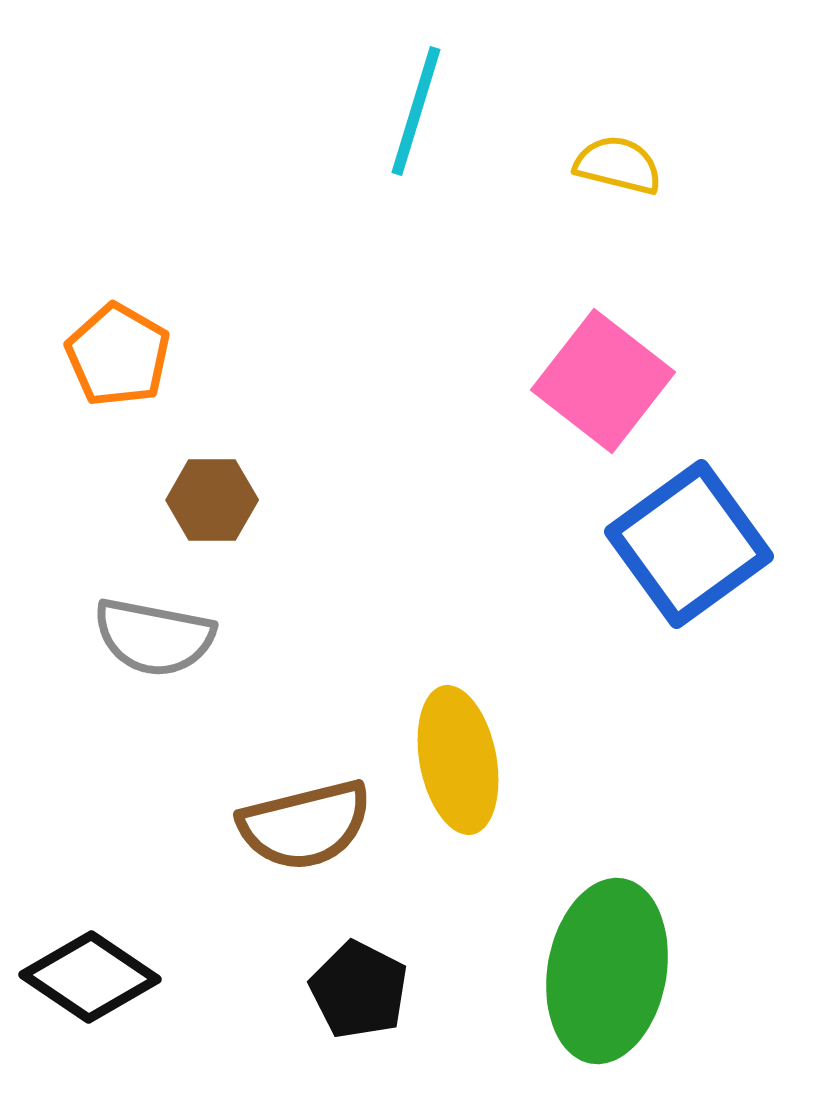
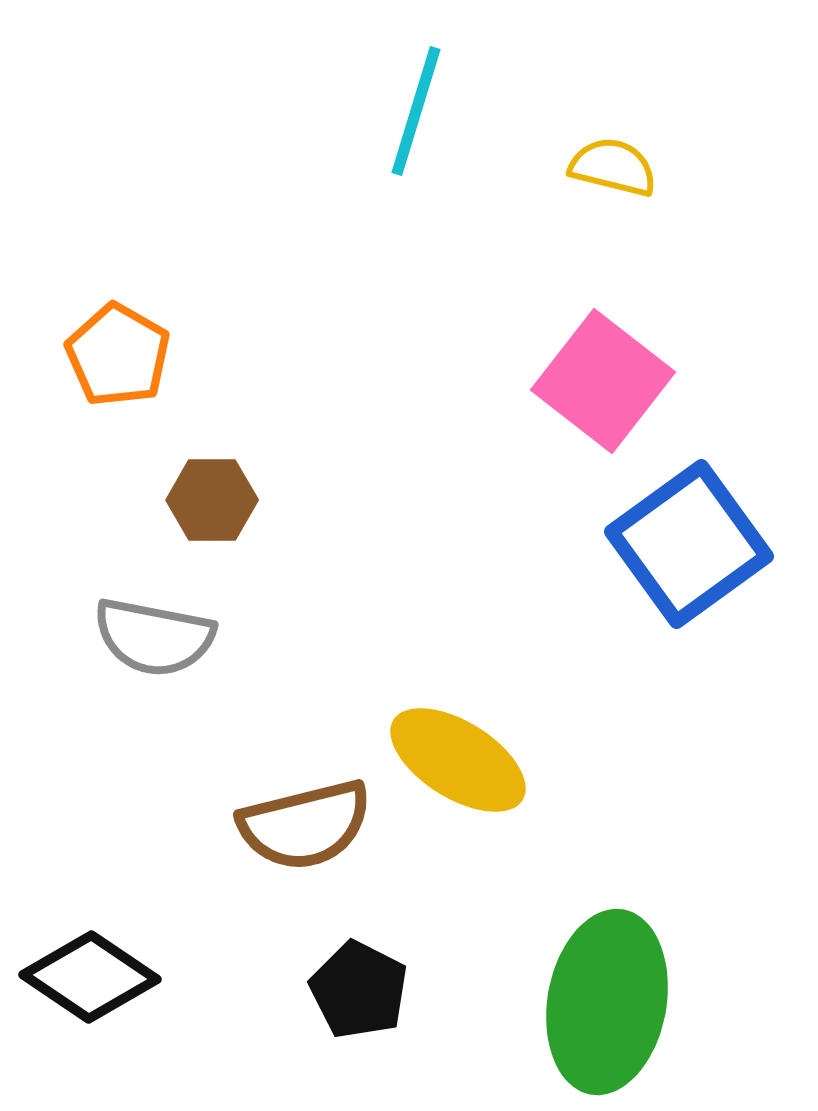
yellow semicircle: moved 5 px left, 2 px down
yellow ellipse: rotated 47 degrees counterclockwise
green ellipse: moved 31 px down
